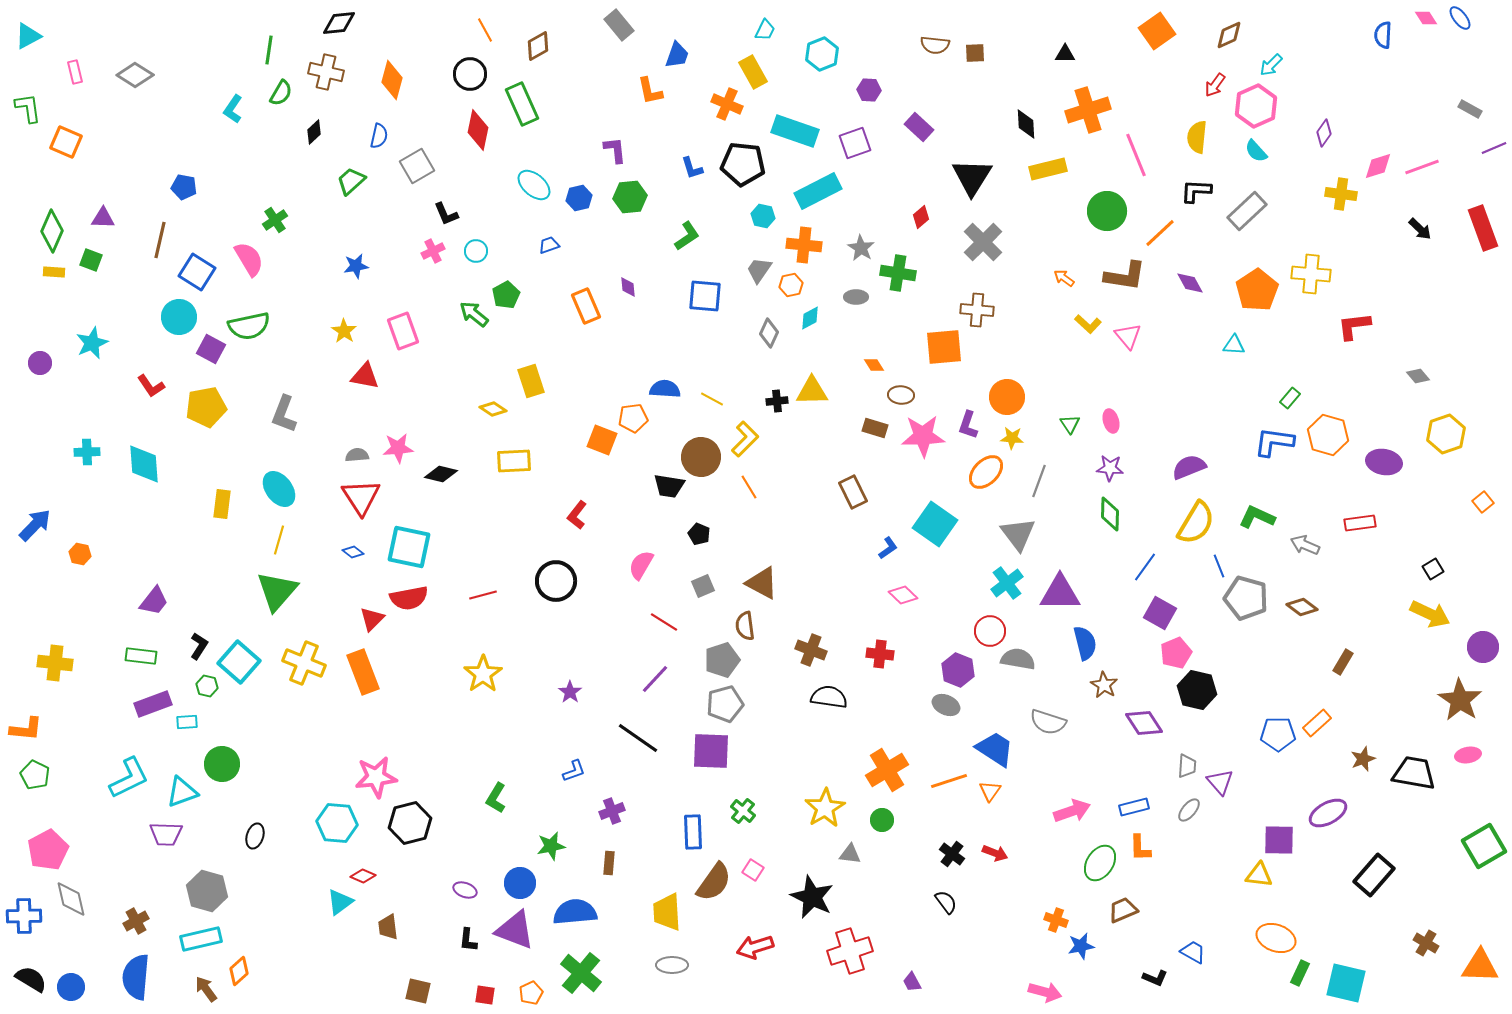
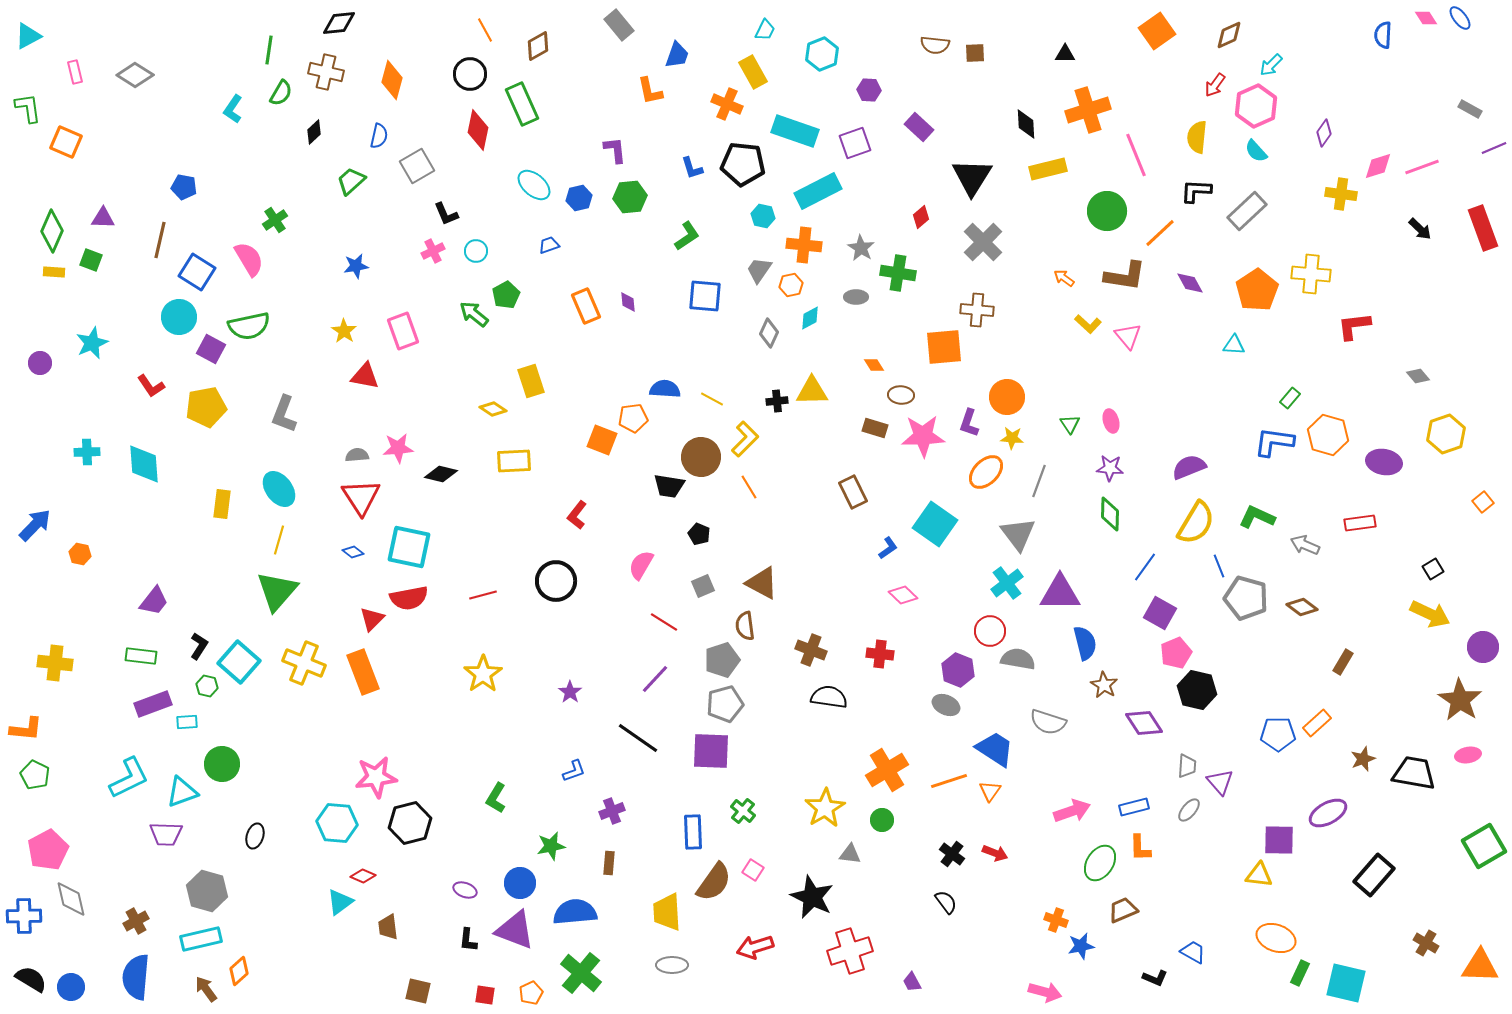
purple diamond at (628, 287): moved 15 px down
purple L-shape at (968, 425): moved 1 px right, 2 px up
